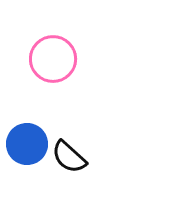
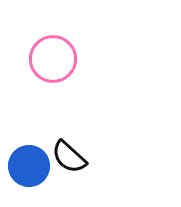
blue circle: moved 2 px right, 22 px down
